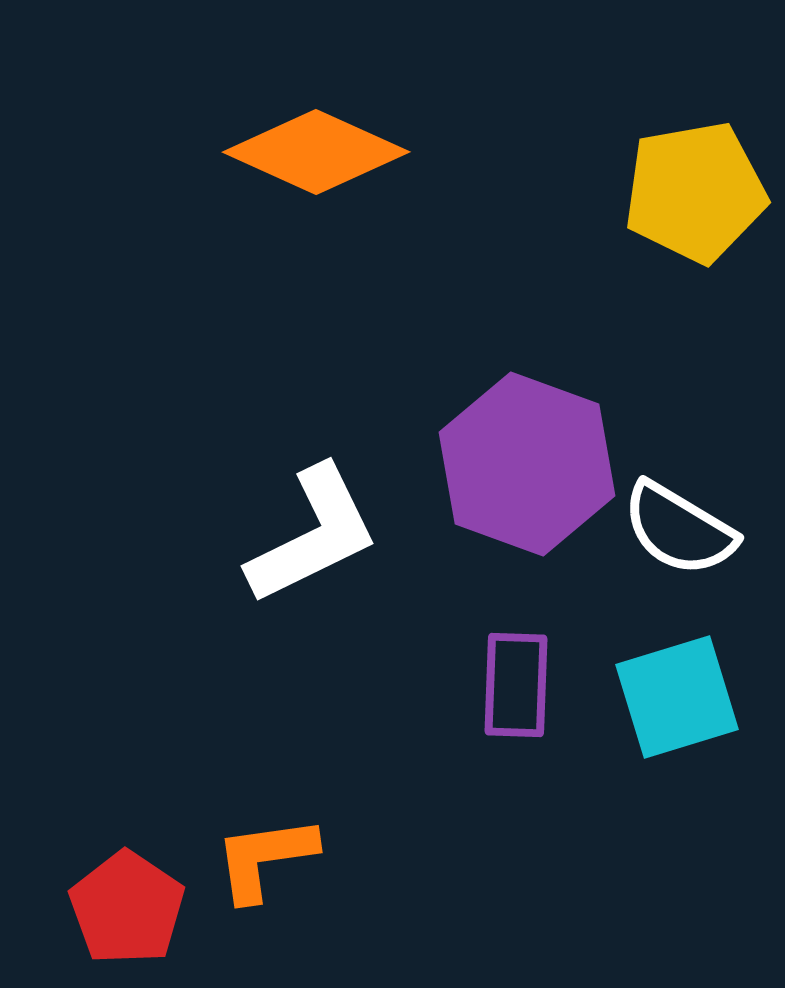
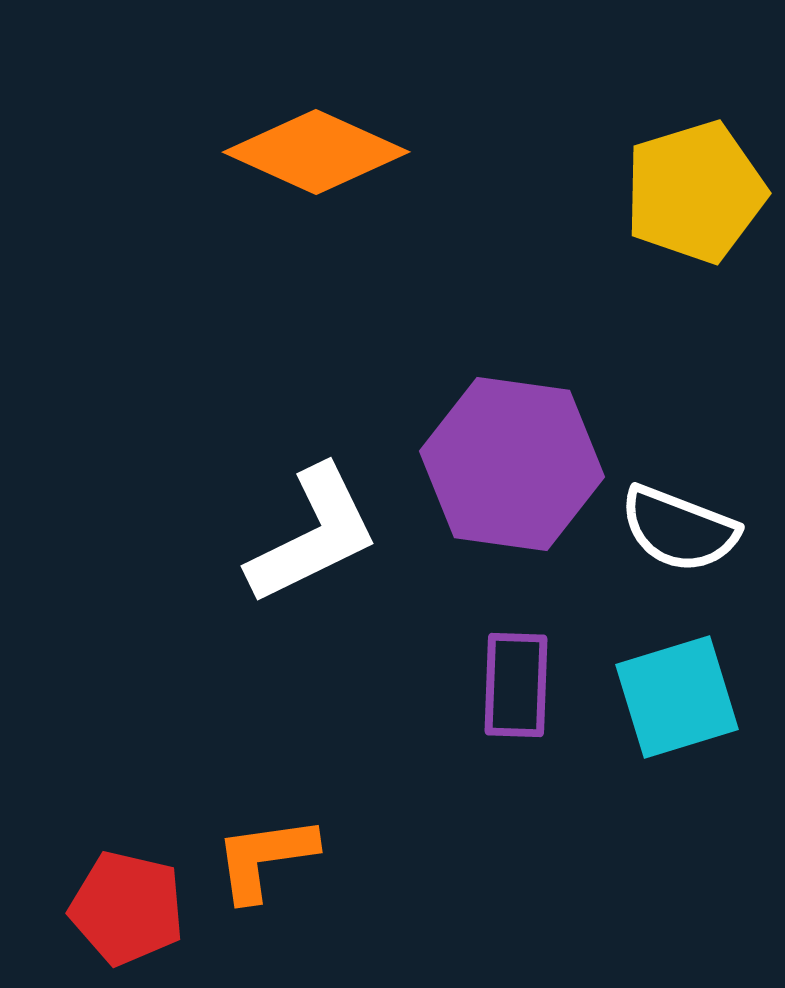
yellow pentagon: rotated 7 degrees counterclockwise
purple hexagon: moved 15 px left; rotated 12 degrees counterclockwise
white semicircle: rotated 10 degrees counterclockwise
red pentagon: rotated 21 degrees counterclockwise
